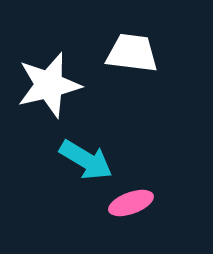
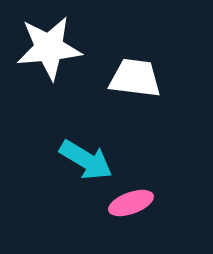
white trapezoid: moved 3 px right, 25 px down
white star: moved 37 px up; rotated 8 degrees clockwise
